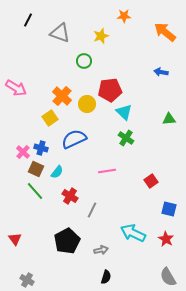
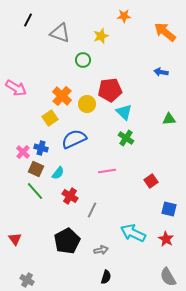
green circle: moved 1 px left, 1 px up
cyan semicircle: moved 1 px right, 1 px down
